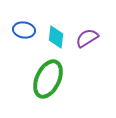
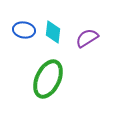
cyan diamond: moved 3 px left, 5 px up
